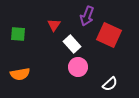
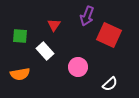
green square: moved 2 px right, 2 px down
white rectangle: moved 27 px left, 7 px down
